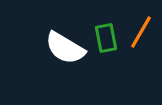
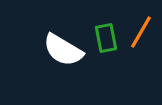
white semicircle: moved 2 px left, 2 px down
